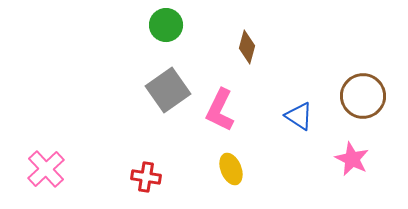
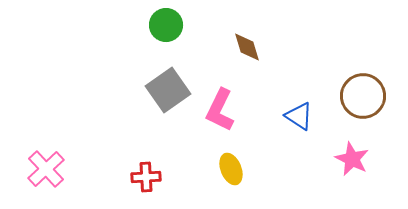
brown diamond: rotated 32 degrees counterclockwise
red cross: rotated 12 degrees counterclockwise
